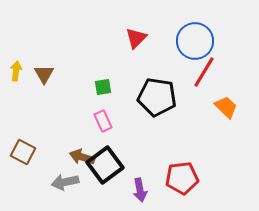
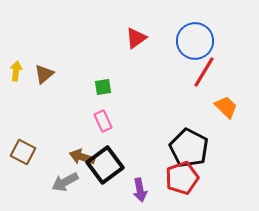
red triangle: rotated 10 degrees clockwise
brown triangle: rotated 20 degrees clockwise
black pentagon: moved 32 px right, 51 px down; rotated 18 degrees clockwise
red pentagon: rotated 12 degrees counterclockwise
gray arrow: rotated 16 degrees counterclockwise
